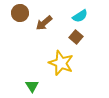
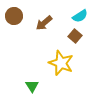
brown circle: moved 6 px left, 3 px down
brown square: moved 1 px left, 1 px up
